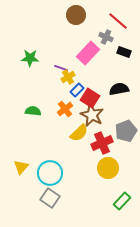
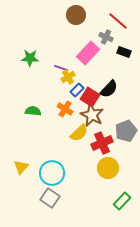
black semicircle: moved 10 px left; rotated 144 degrees clockwise
red square: moved 1 px up
orange cross: rotated 21 degrees counterclockwise
cyan circle: moved 2 px right
